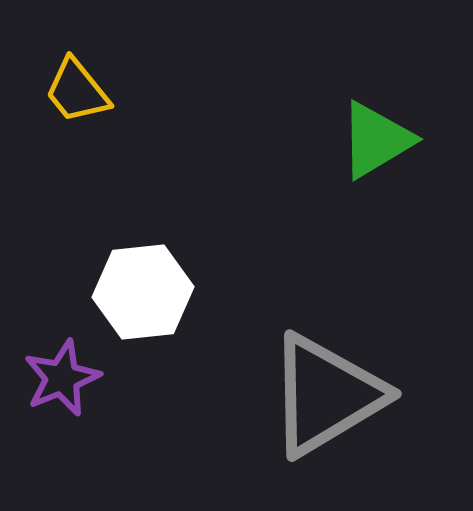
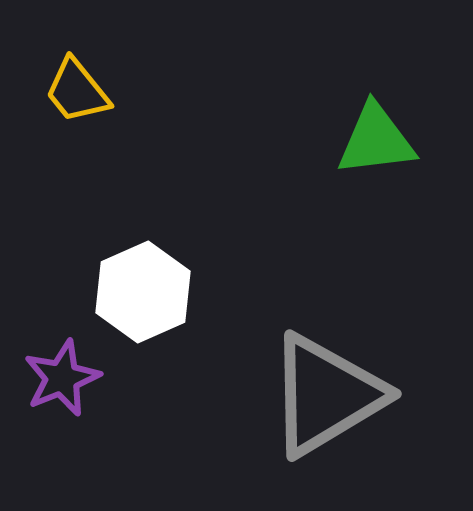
green triangle: rotated 24 degrees clockwise
white hexagon: rotated 18 degrees counterclockwise
